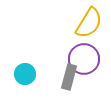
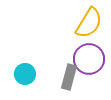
purple circle: moved 5 px right
